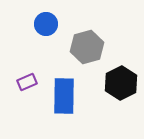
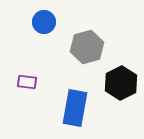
blue circle: moved 2 px left, 2 px up
purple rectangle: rotated 30 degrees clockwise
blue rectangle: moved 11 px right, 12 px down; rotated 9 degrees clockwise
